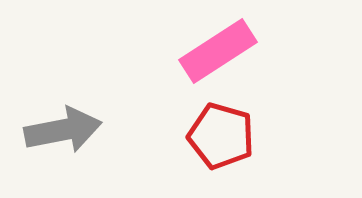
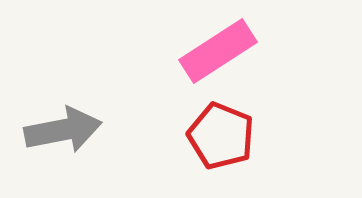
red pentagon: rotated 6 degrees clockwise
